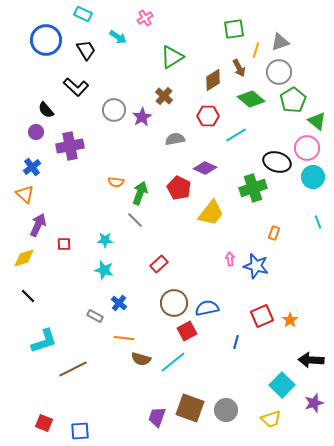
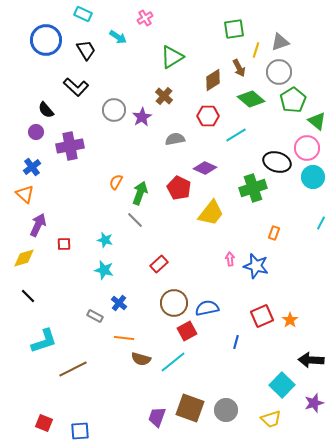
orange semicircle at (116, 182): rotated 112 degrees clockwise
cyan line at (318, 222): moved 3 px right, 1 px down; rotated 48 degrees clockwise
cyan star at (105, 240): rotated 14 degrees clockwise
